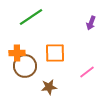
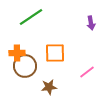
purple arrow: rotated 32 degrees counterclockwise
